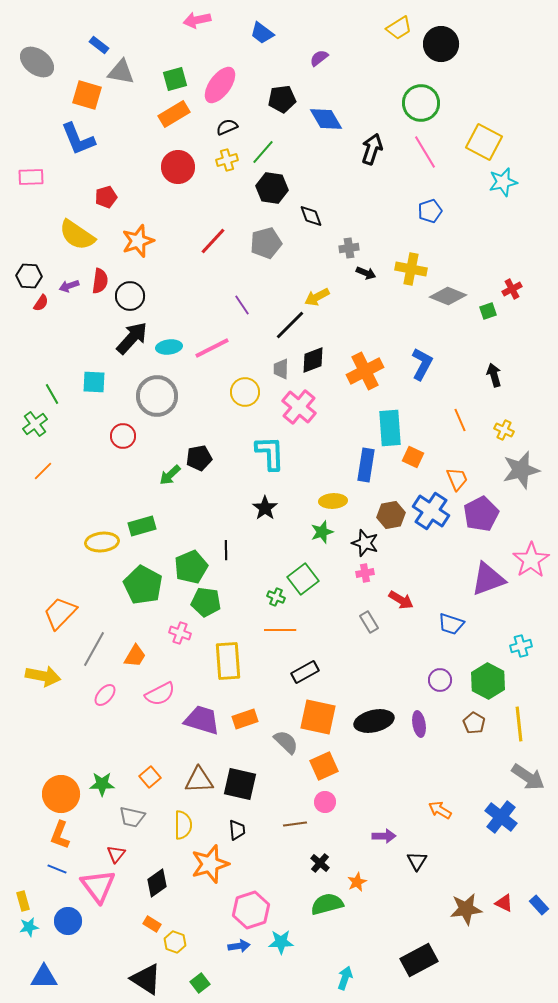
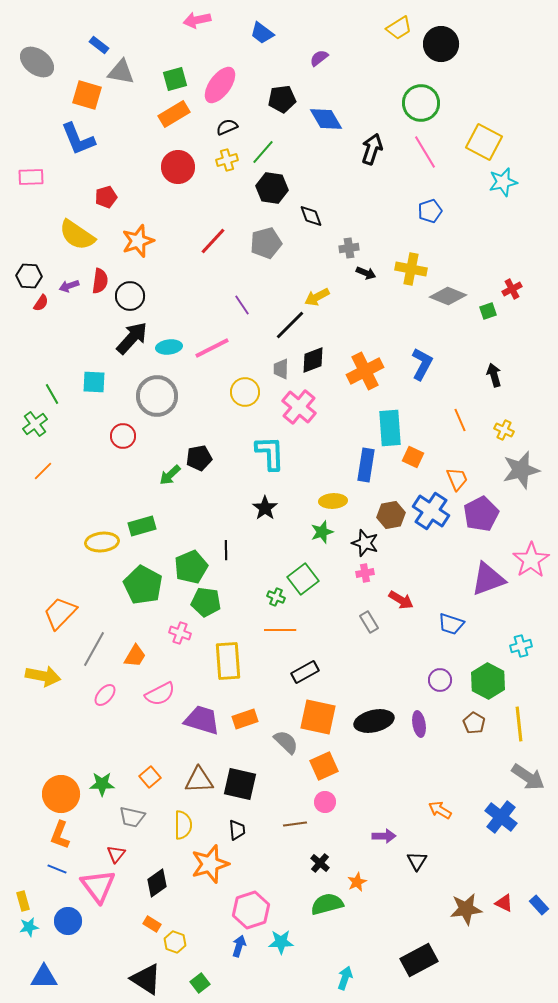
blue arrow at (239, 946): rotated 65 degrees counterclockwise
